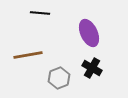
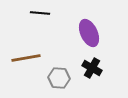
brown line: moved 2 px left, 3 px down
gray hexagon: rotated 25 degrees clockwise
